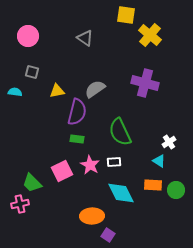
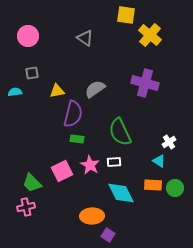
gray square: moved 1 px down; rotated 24 degrees counterclockwise
cyan semicircle: rotated 16 degrees counterclockwise
purple semicircle: moved 4 px left, 2 px down
green circle: moved 1 px left, 2 px up
pink cross: moved 6 px right, 3 px down
